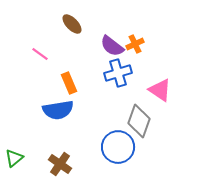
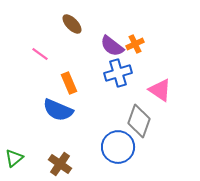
blue semicircle: rotated 32 degrees clockwise
